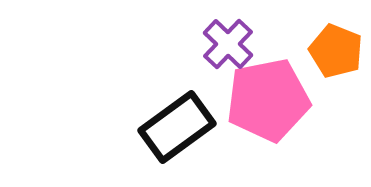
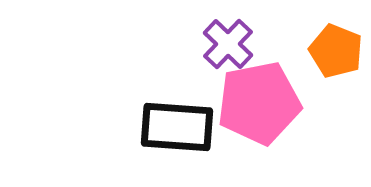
pink pentagon: moved 9 px left, 3 px down
black rectangle: rotated 40 degrees clockwise
